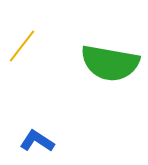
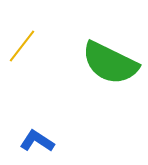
green semicircle: rotated 16 degrees clockwise
